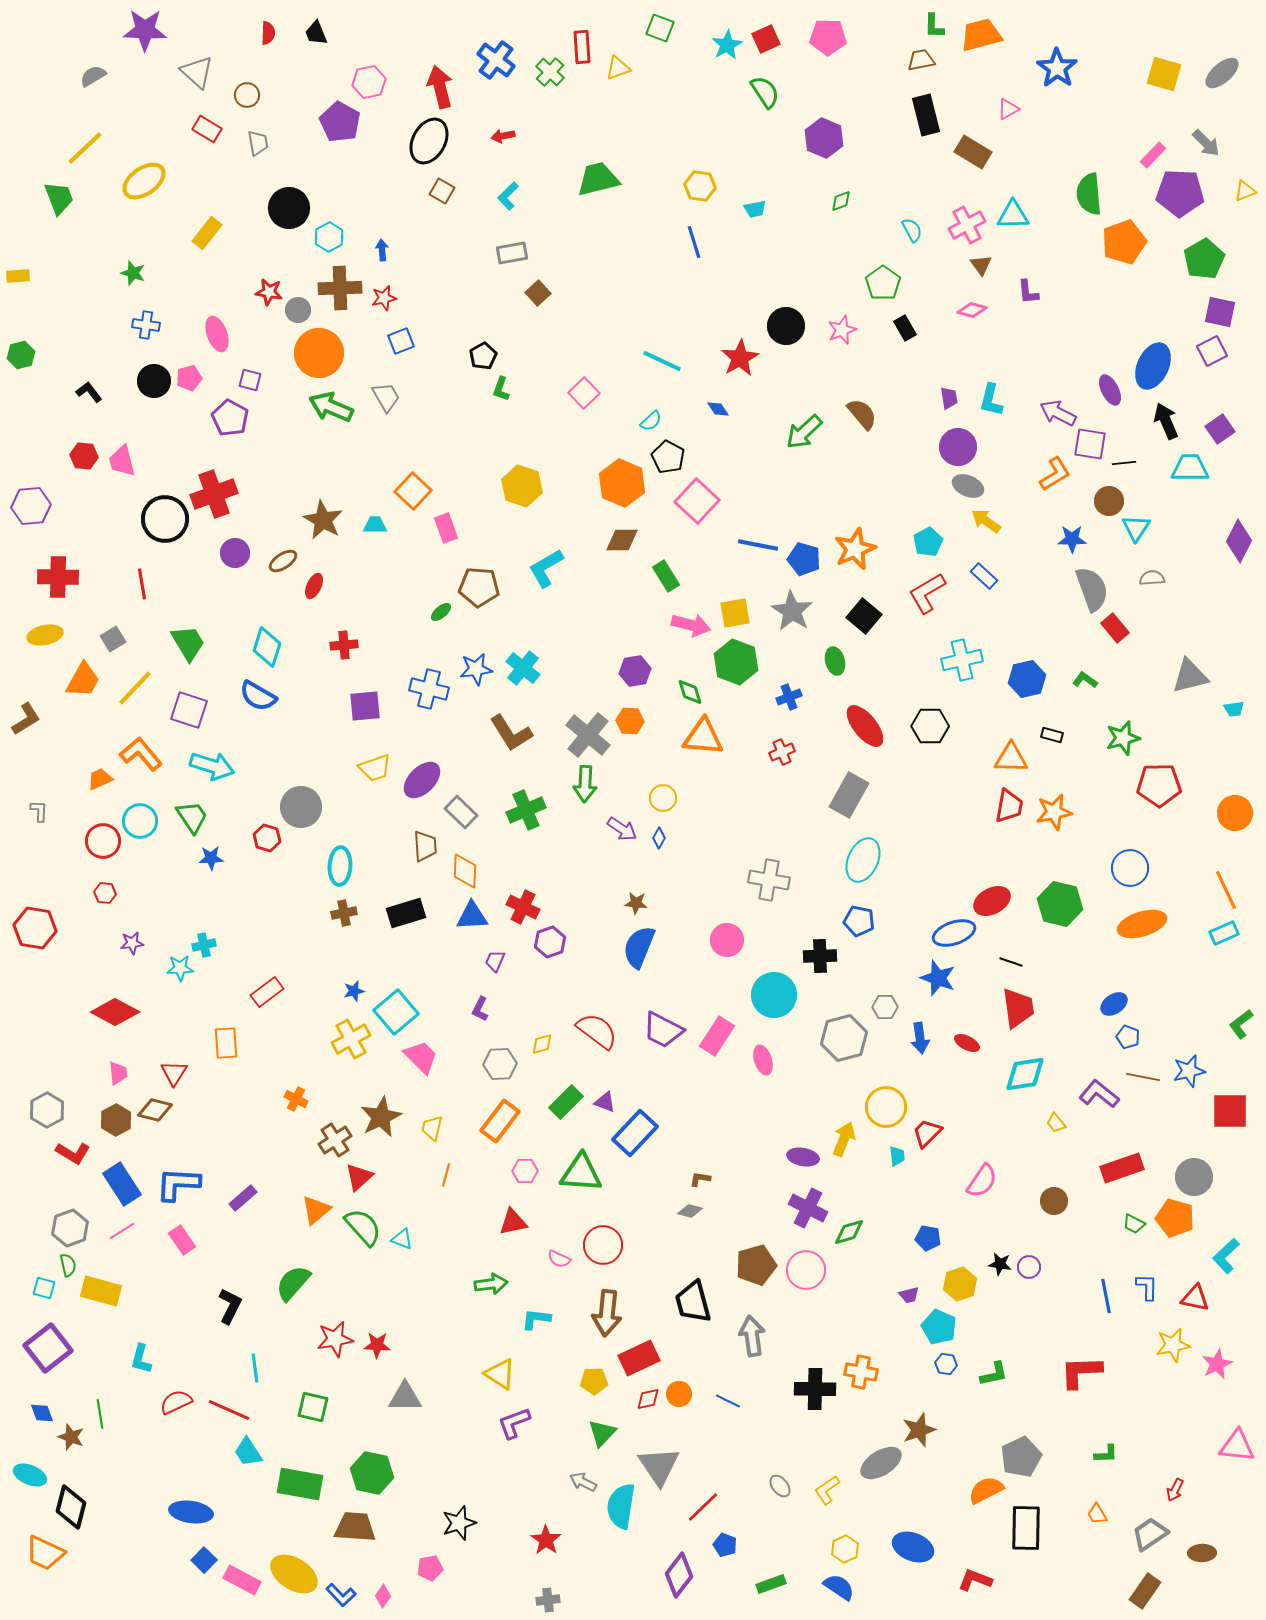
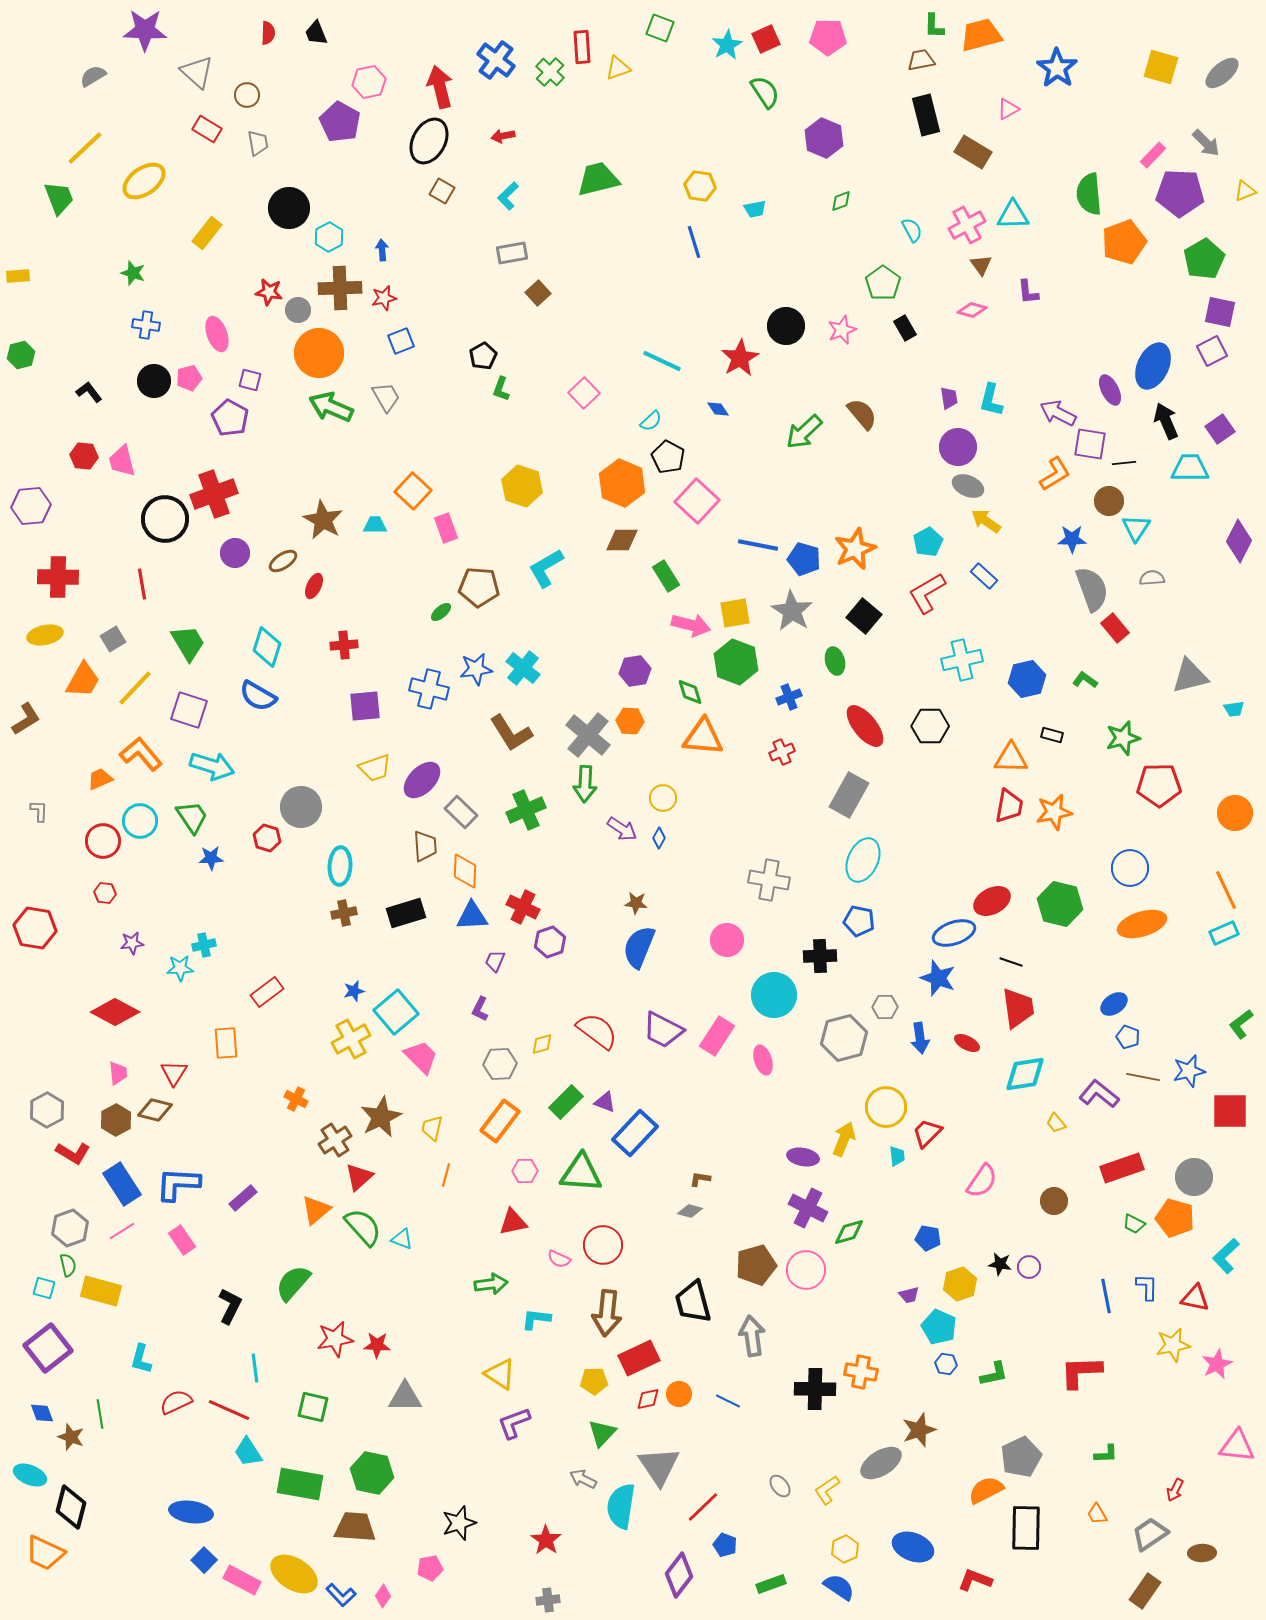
yellow square at (1164, 74): moved 3 px left, 7 px up
gray arrow at (583, 1482): moved 3 px up
